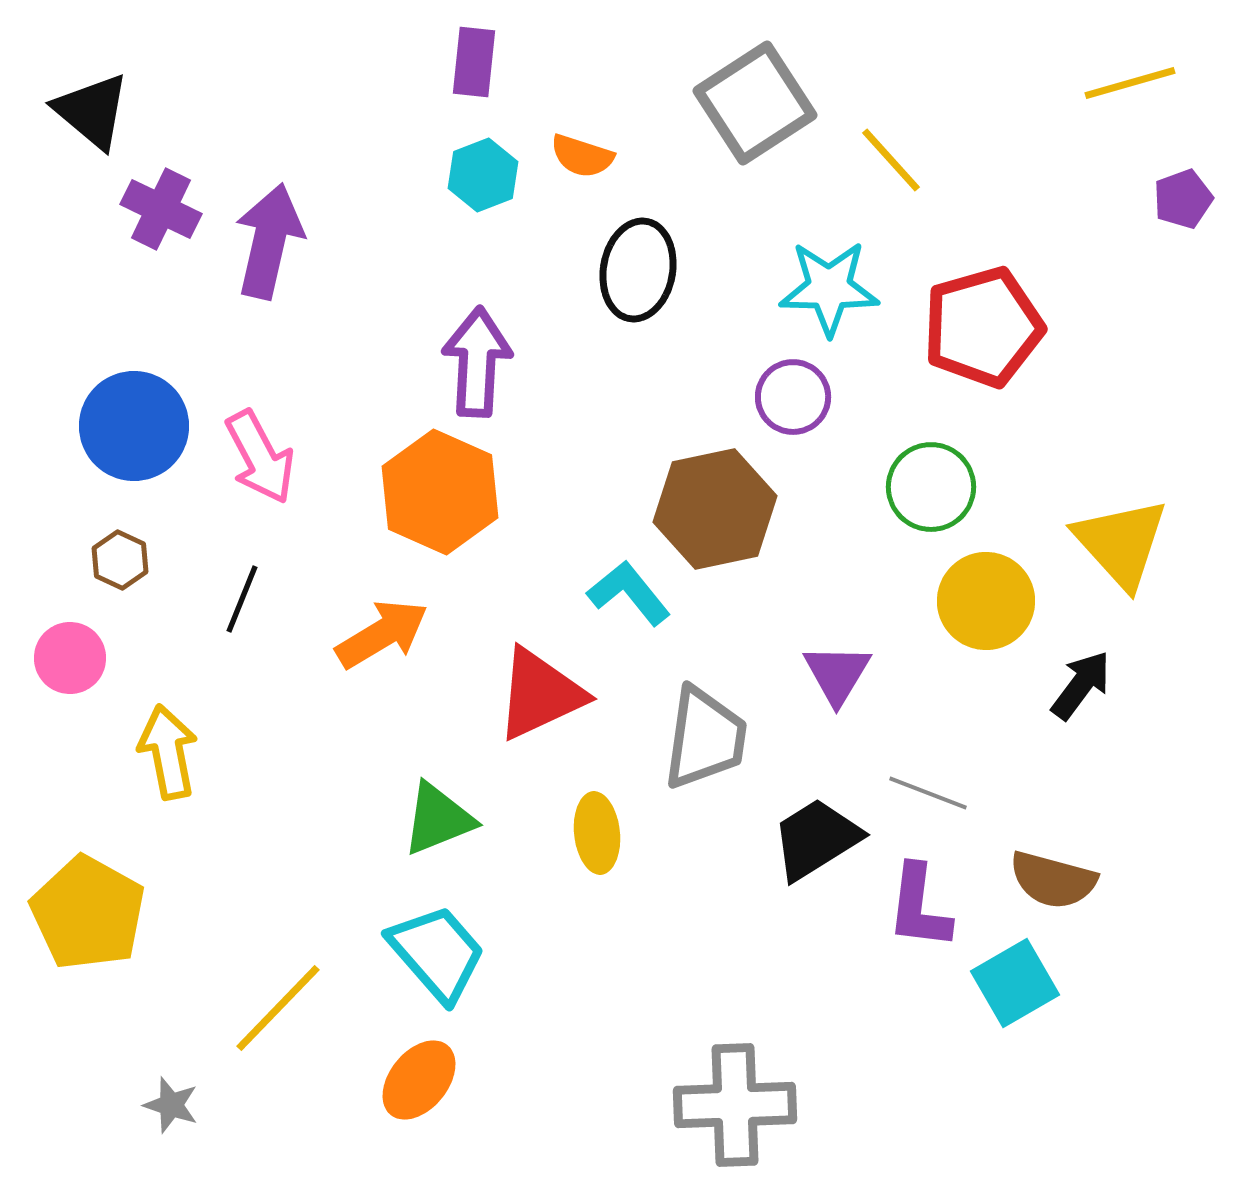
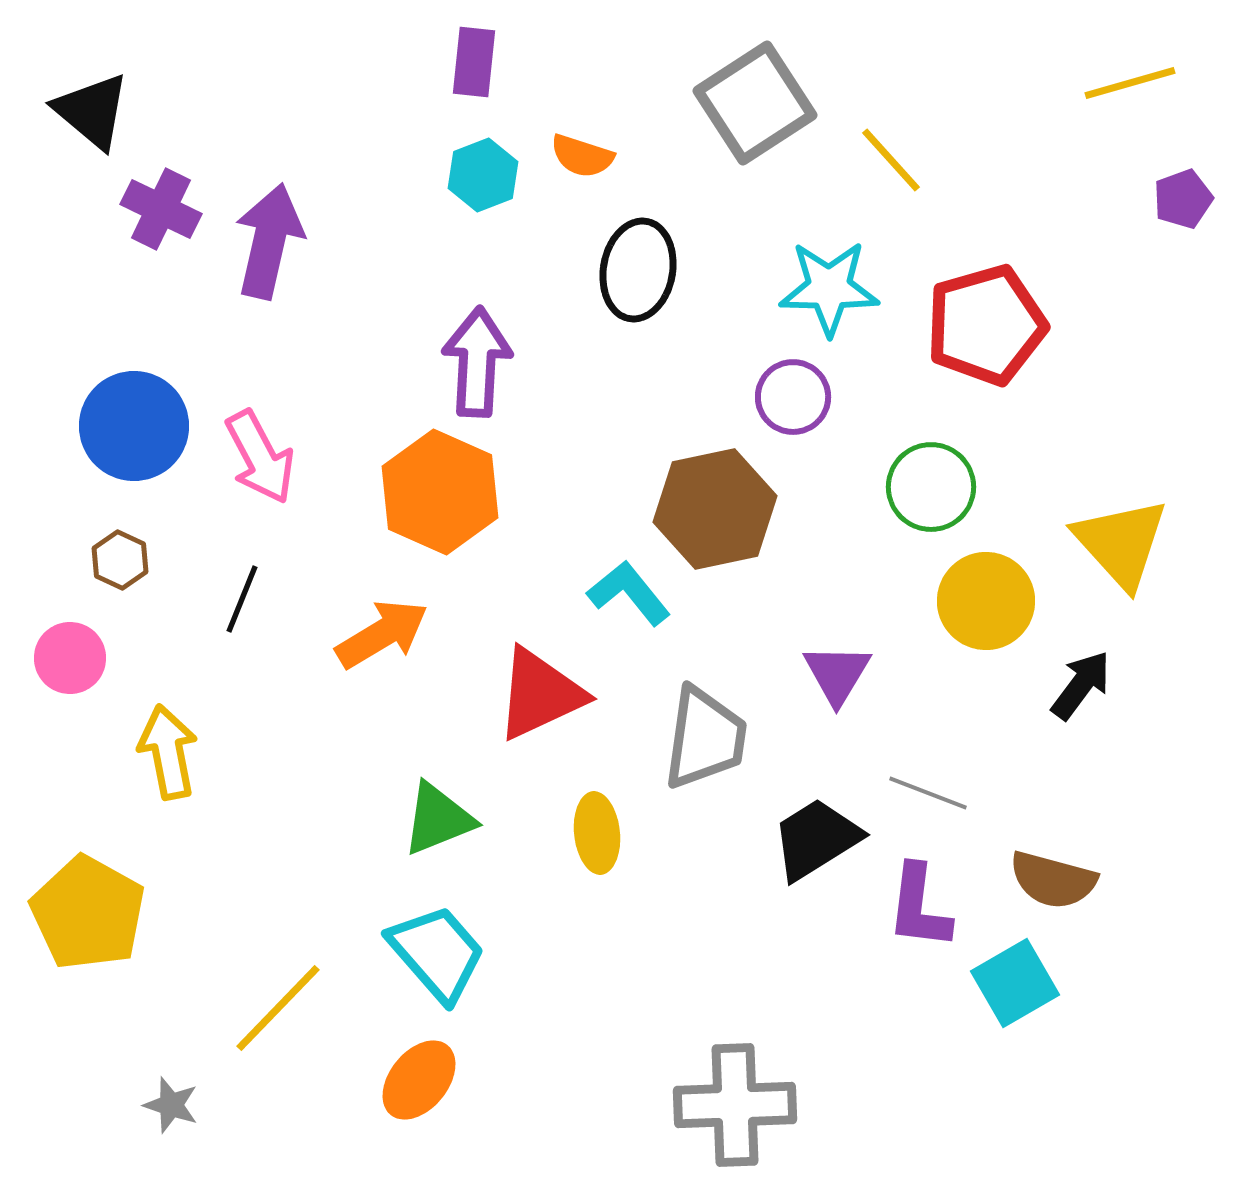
red pentagon at (983, 327): moved 3 px right, 2 px up
